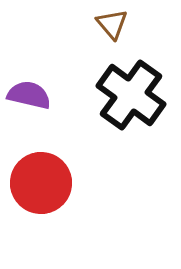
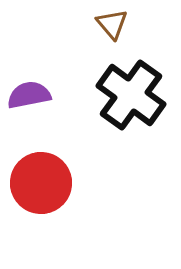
purple semicircle: rotated 24 degrees counterclockwise
